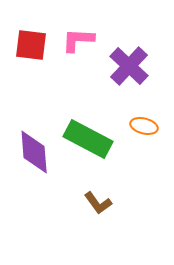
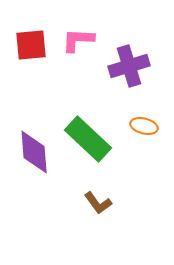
red square: rotated 12 degrees counterclockwise
purple cross: rotated 30 degrees clockwise
green rectangle: rotated 15 degrees clockwise
